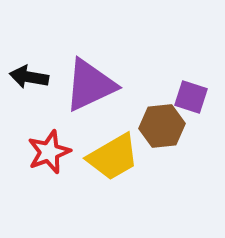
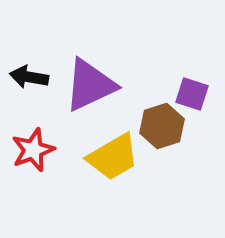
purple square: moved 1 px right, 3 px up
brown hexagon: rotated 12 degrees counterclockwise
red star: moved 16 px left, 2 px up
